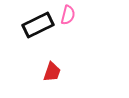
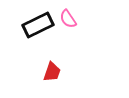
pink semicircle: moved 4 px down; rotated 132 degrees clockwise
